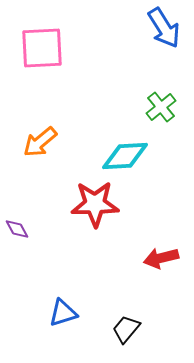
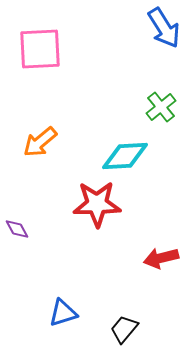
pink square: moved 2 px left, 1 px down
red star: moved 2 px right
black trapezoid: moved 2 px left
